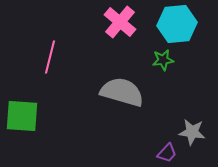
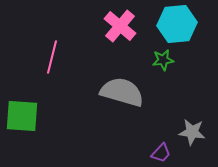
pink cross: moved 4 px down
pink line: moved 2 px right
purple trapezoid: moved 6 px left
